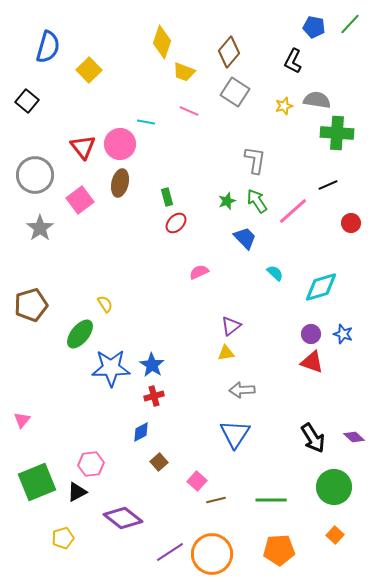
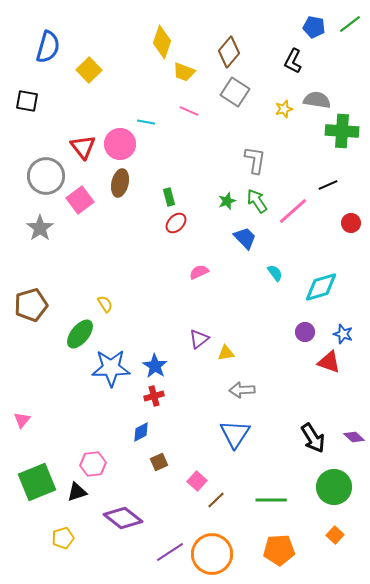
green line at (350, 24): rotated 10 degrees clockwise
black square at (27, 101): rotated 30 degrees counterclockwise
yellow star at (284, 106): moved 3 px down
green cross at (337, 133): moved 5 px right, 2 px up
gray circle at (35, 175): moved 11 px right, 1 px down
green rectangle at (167, 197): moved 2 px right
cyan semicircle at (275, 273): rotated 12 degrees clockwise
purple triangle at (231, 326): moved 32 px left, 13 px down
purple circle at (311, 334): moved 6 px left, 2 px up
red triangle at (312, 362): moved 17 px right
blue star at (152, 365): moved 3 px right, 1 px down
brown square at (159, 462): rotated 18 degrees clockwise
pink hexagon at (91, 464): moved 2 px right
black triangle at (77, 492): rotated 10 degrees clockwise
brown line at (216, 500): rotated 30 degrees counterclockwise
